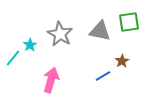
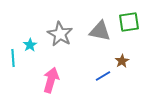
cyan line: rotated 42 degrees counterclockwise
